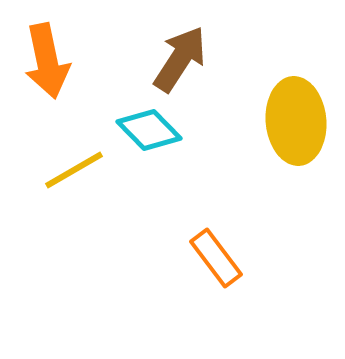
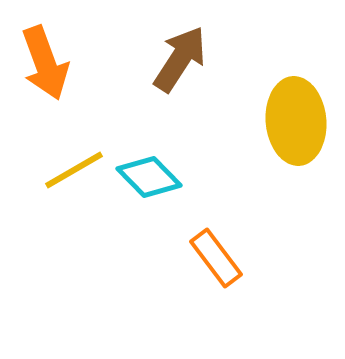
orange arrow: moved 2 px left, 2 px down; rotated 8 degrees counterclockwise
cyan diamond: moved 47 px down
